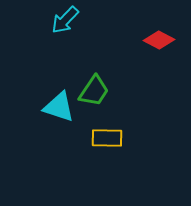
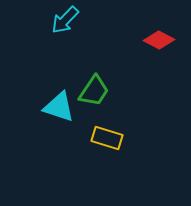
yellow rectangle: rotated 16 degrees clockwise
